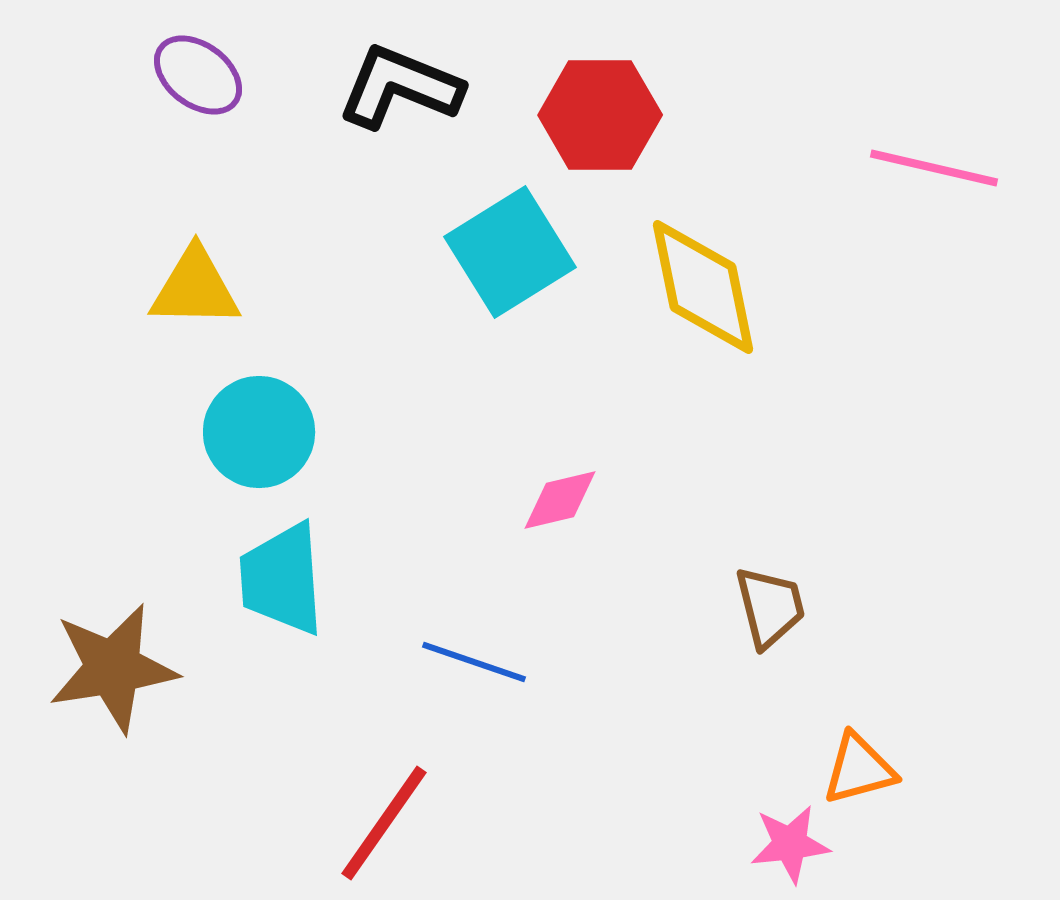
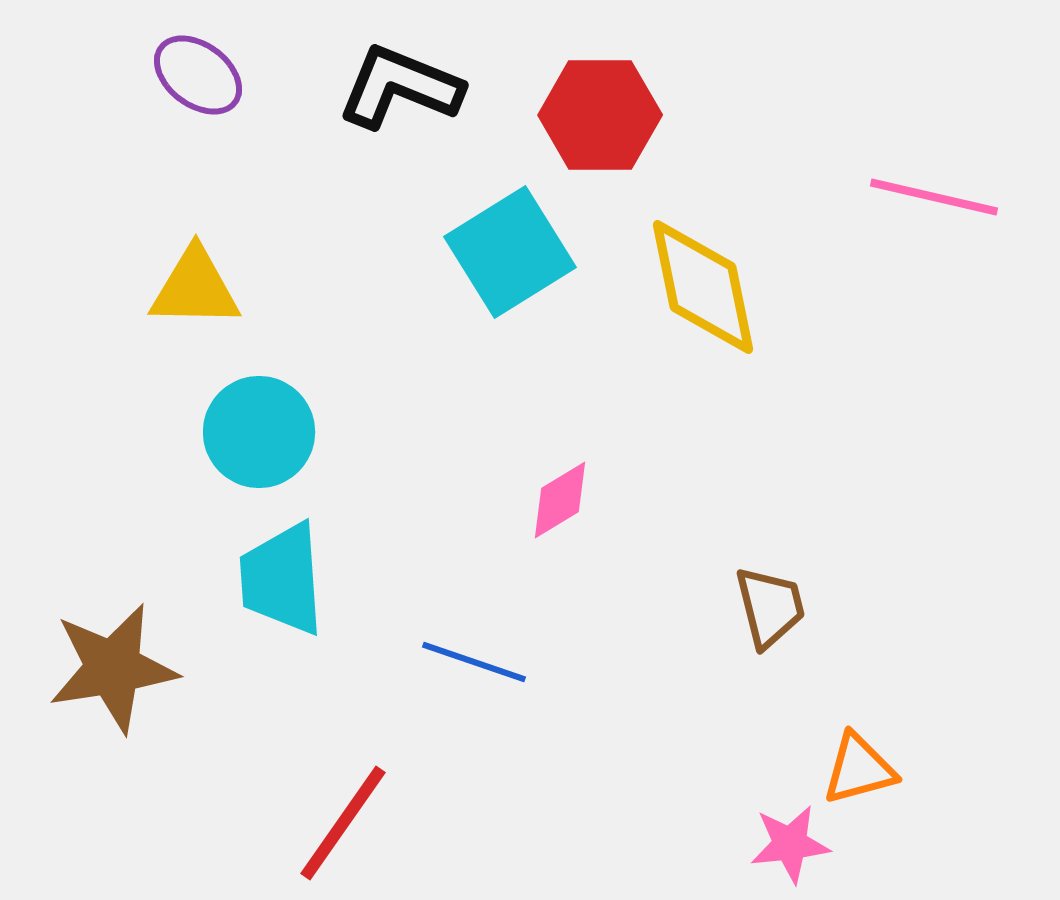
pink line: moved 29 px down
pink diamond: rotated 18 degrees counterclockwise
red line: moved 41 px left
